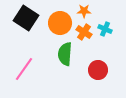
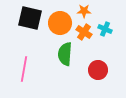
black square: moved 4 px right; rotated 20 degrees counterclockwise
pink line: rotated 25 degrees counterclockwise
